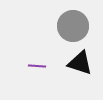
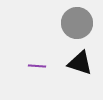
gray circle: moved 4 px right, 3 px up
